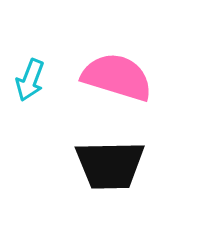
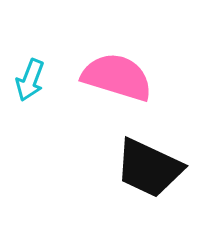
black trapezoid: moved 39 px right, 3 px down; rotated 26 degrees clockwise
